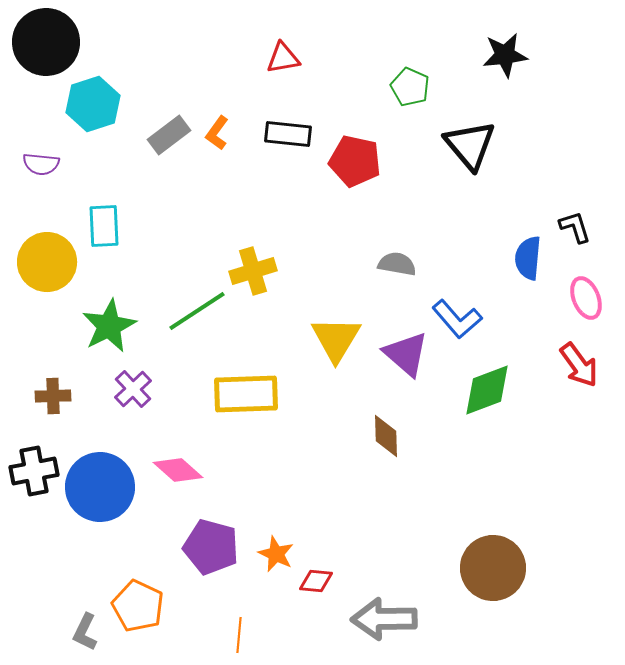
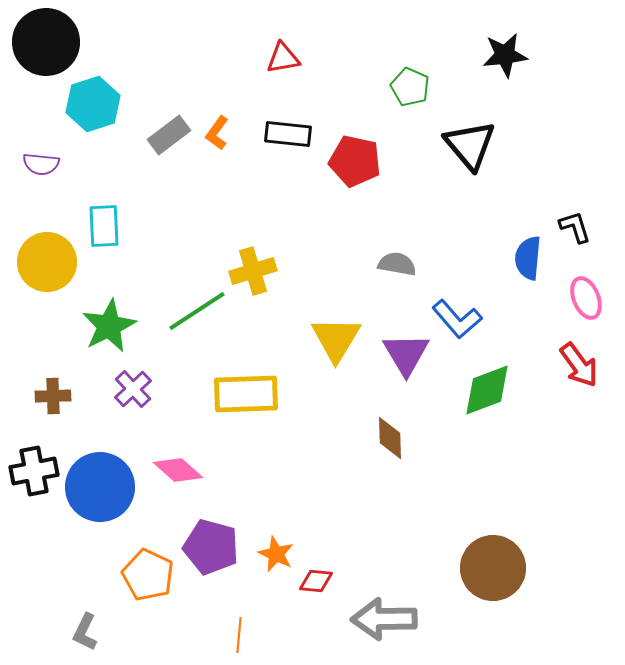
purple triangle: rotated 18 degrees clockwise
brown diamond: moved 4 px right, 2 px down
orange pentagon: moved 10 px right, 31 px up
